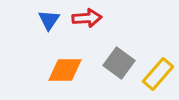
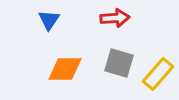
red arrow: moved 28 px right
gray square: rotated 20 degrees counterclockwise
orange diamond: moved 1 px up
